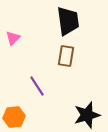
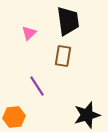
pink triangle: moved 16 px right, 5 px up
brown rectangle: moved 3 px left
